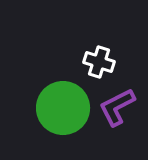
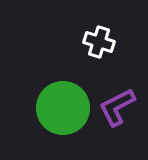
white cross: moved 20 px up
